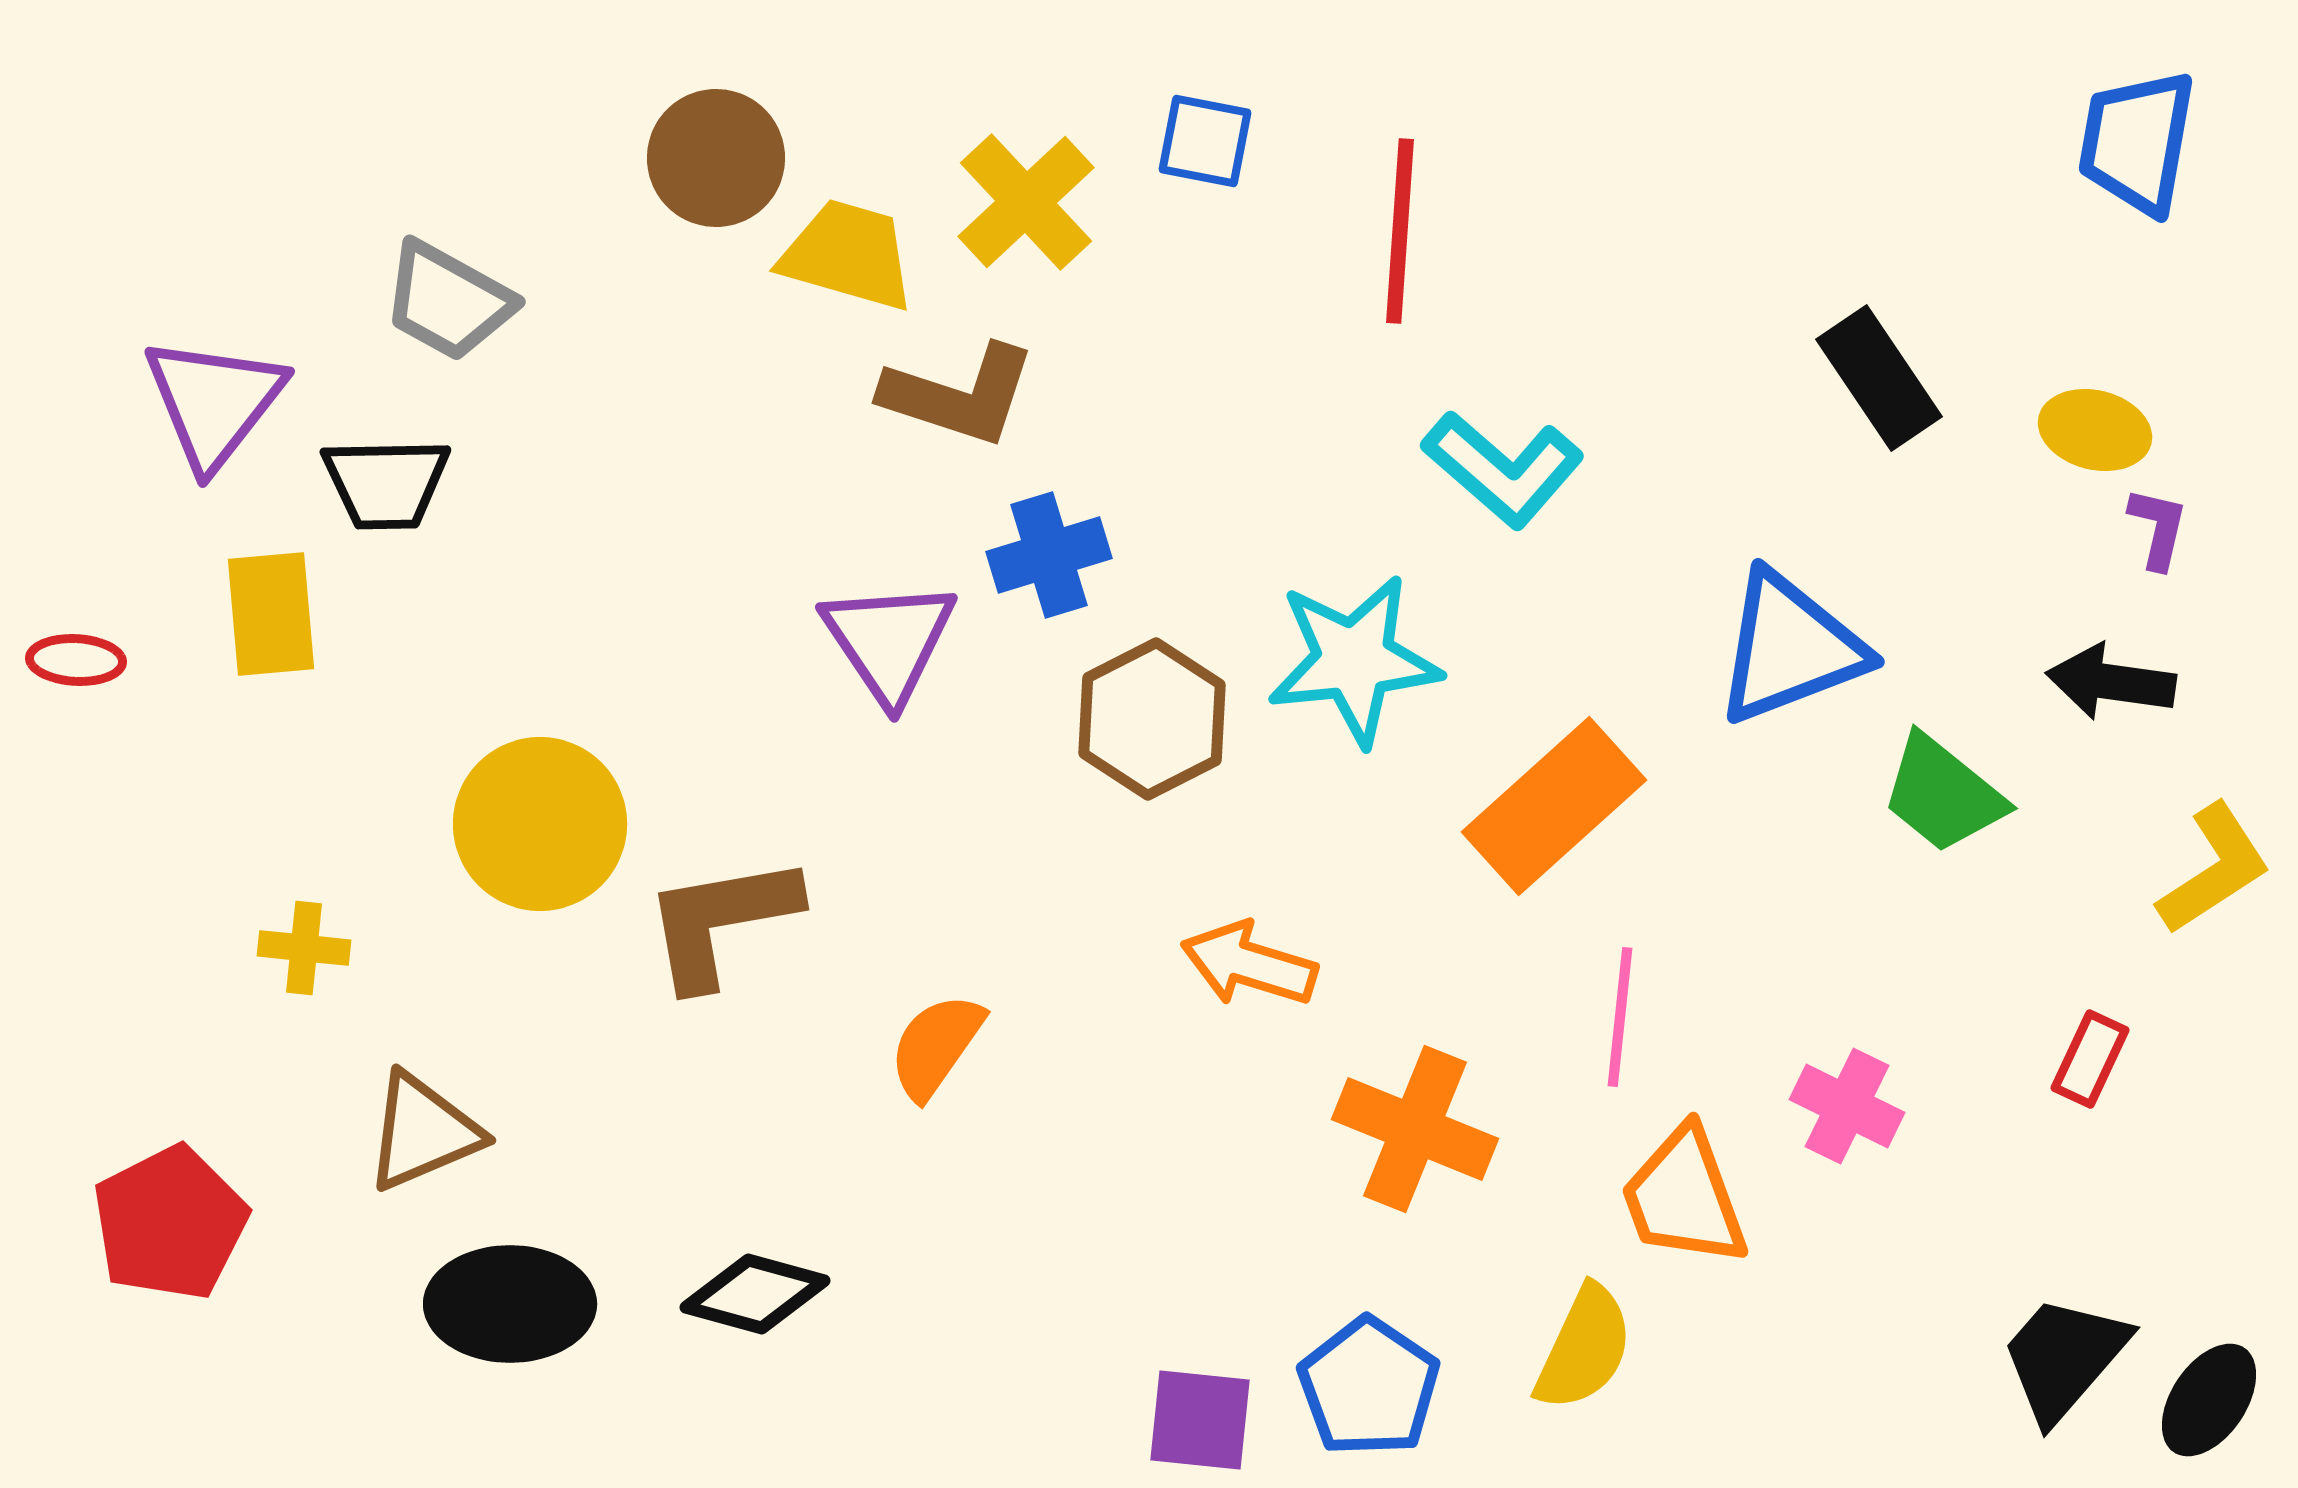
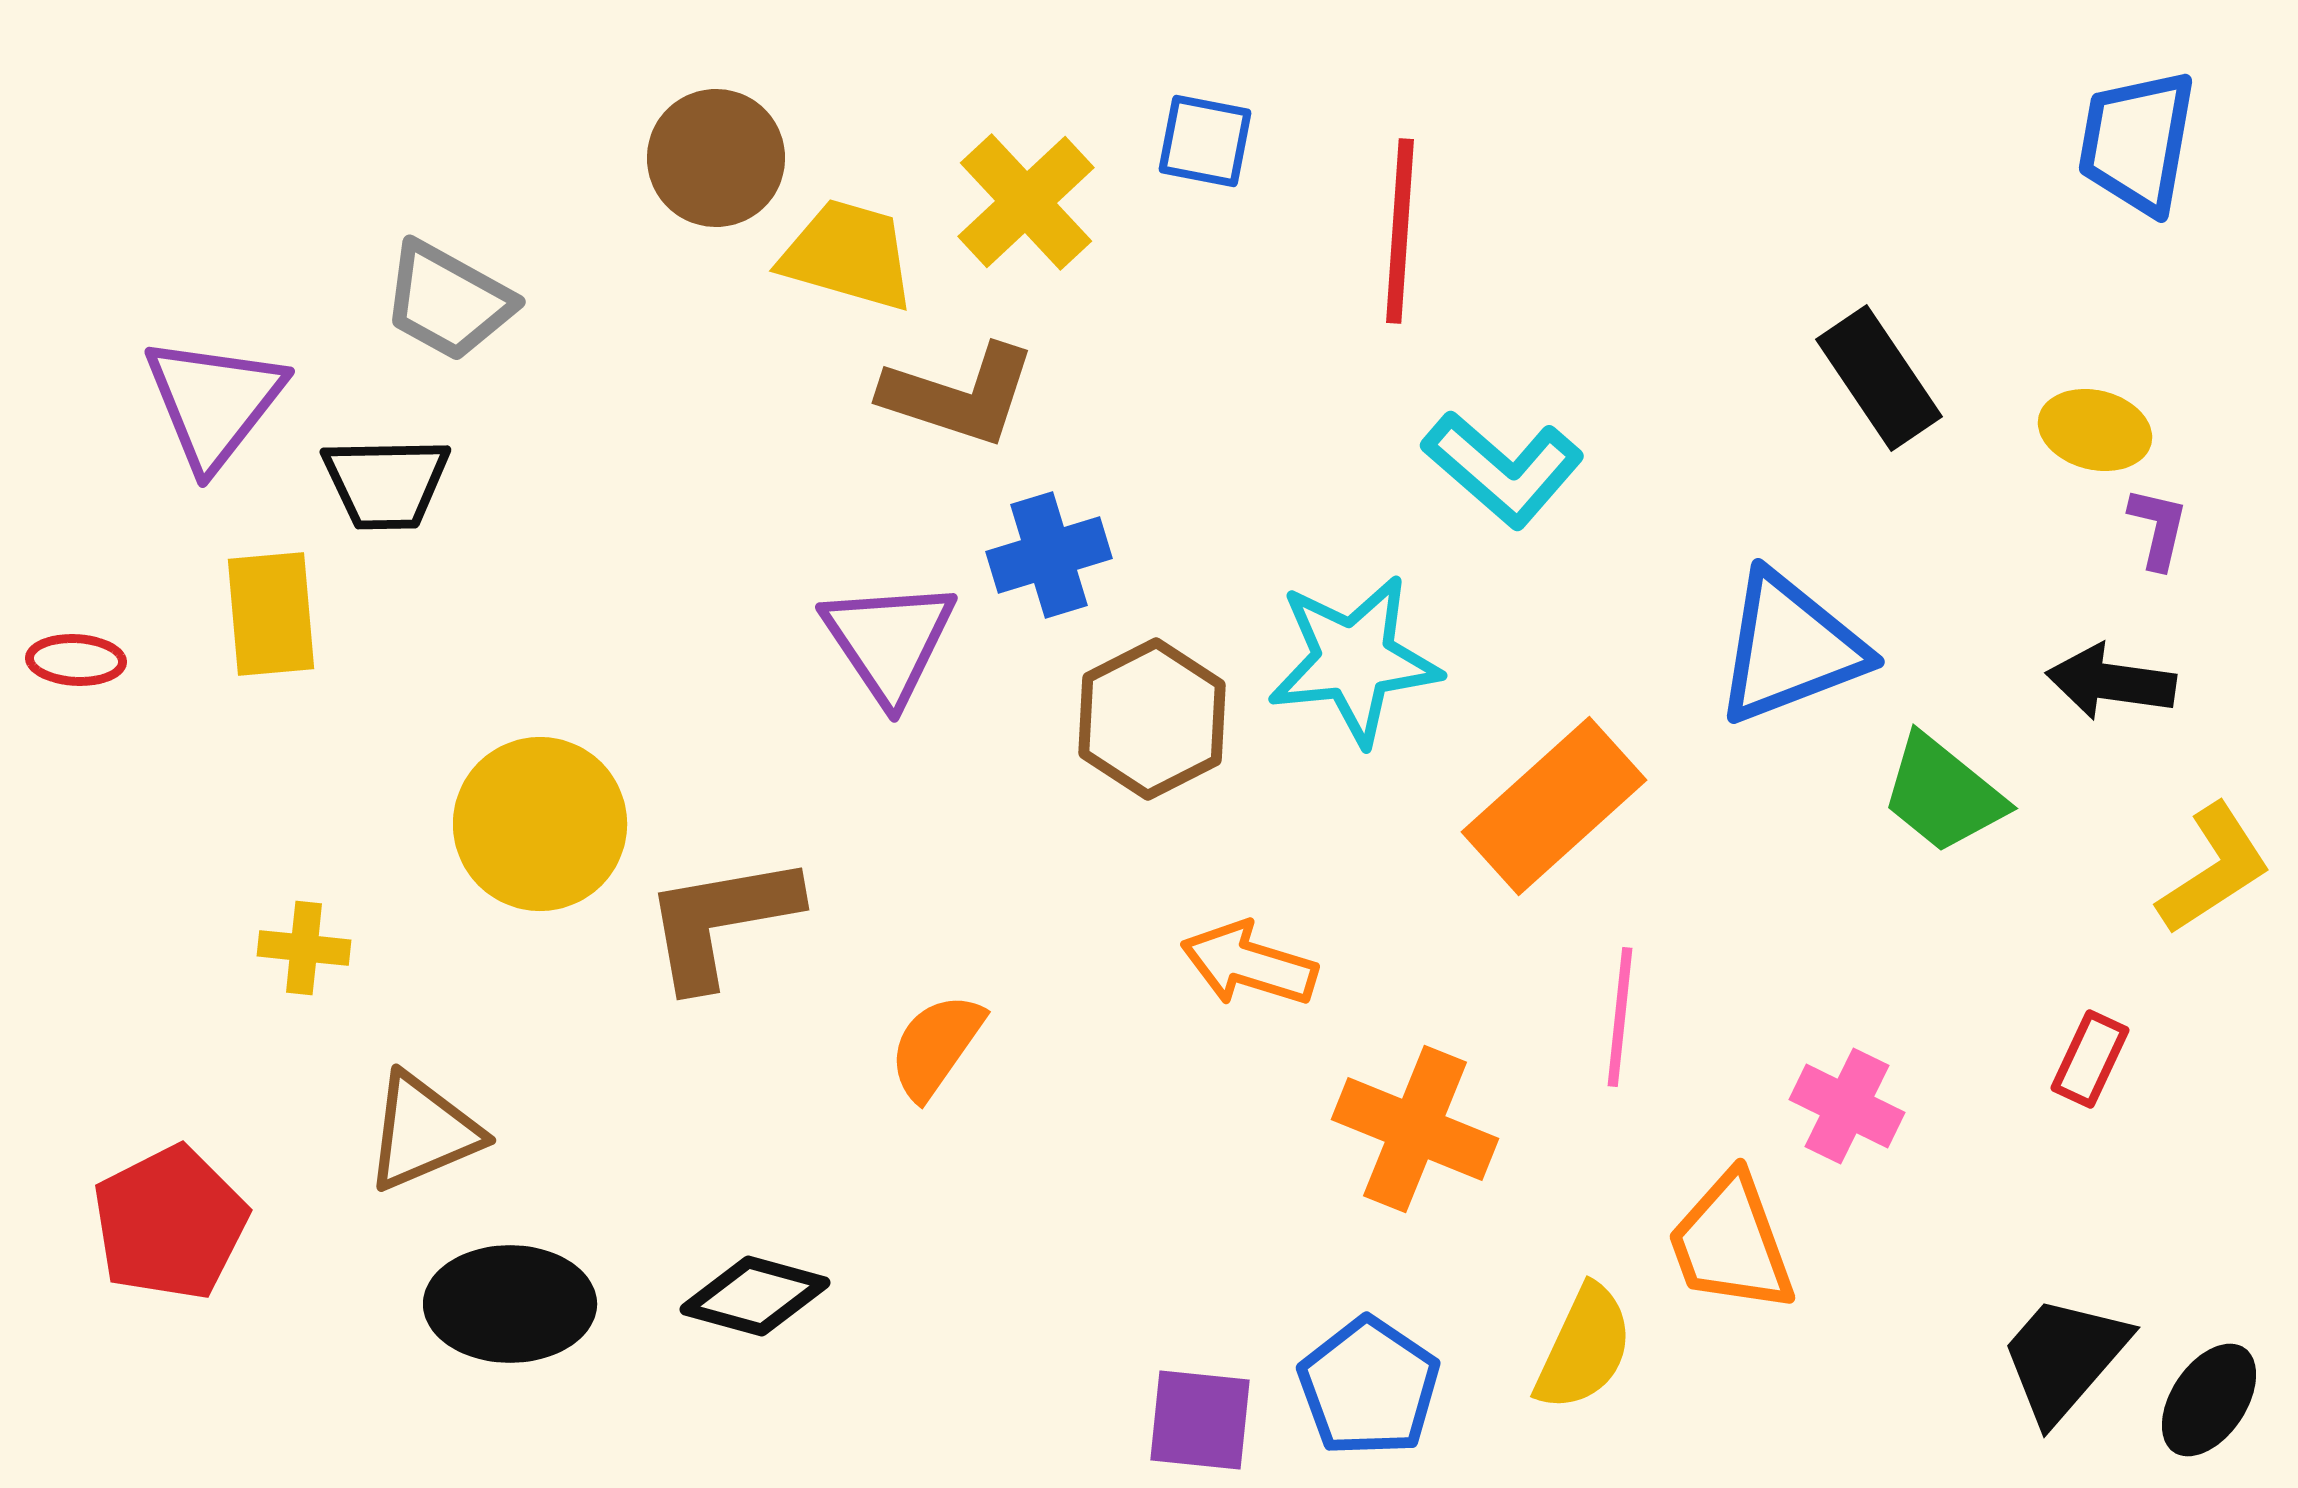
orange trapezoid at (1684, 1197): moved 47 px right, 46 px down
black diamond at (755, 1294): moved 2 px down
